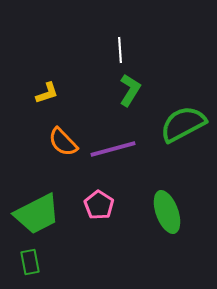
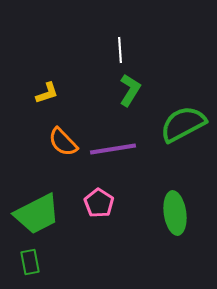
purple line: rotated 6 degrees clockwise
pink pentagon: moved 2 px up
green ellipse: moved 8 px right, 1 px down; rotated 12 degrees clockwise
